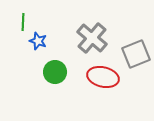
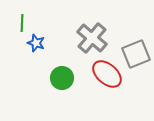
green line: moved 1 px left, 1 px down
blue star: moved 2 px left, 2 px down
green circle: moved 7 px right, 6 px down
red ellipse: moved 4 px right, 3 px up; rotated 28 degrees clockwise
